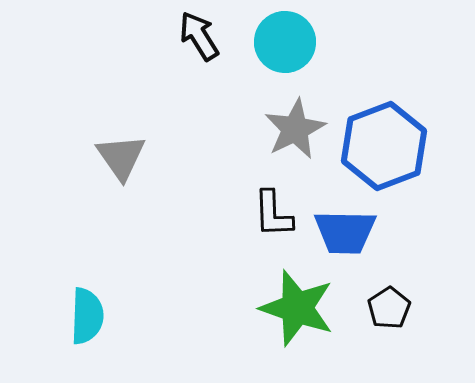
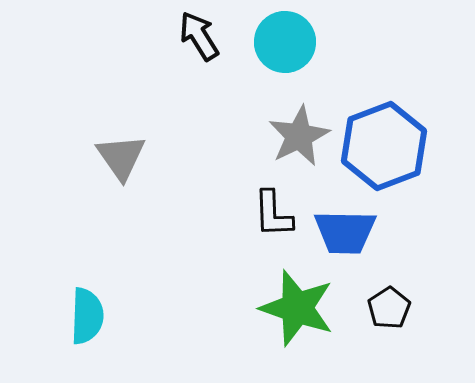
gray star: moved 4 px right, 7 px down
